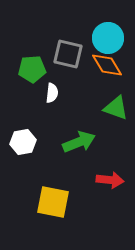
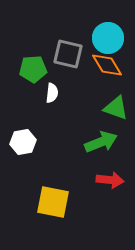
green pentagon: moved 1 px right
green arrow: moved 22 px right
